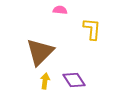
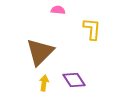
pink semicircle: moved 2 px left
yellow arrow: moved 1 px left, 2 px down
